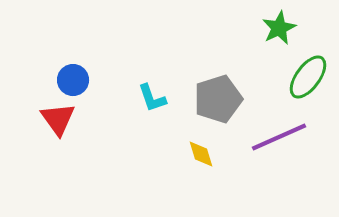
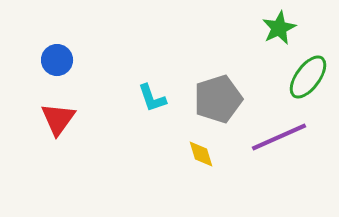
blue circle: moved 16 px left, 20 px up
red triangle: rotated 12 degrees clockwise
